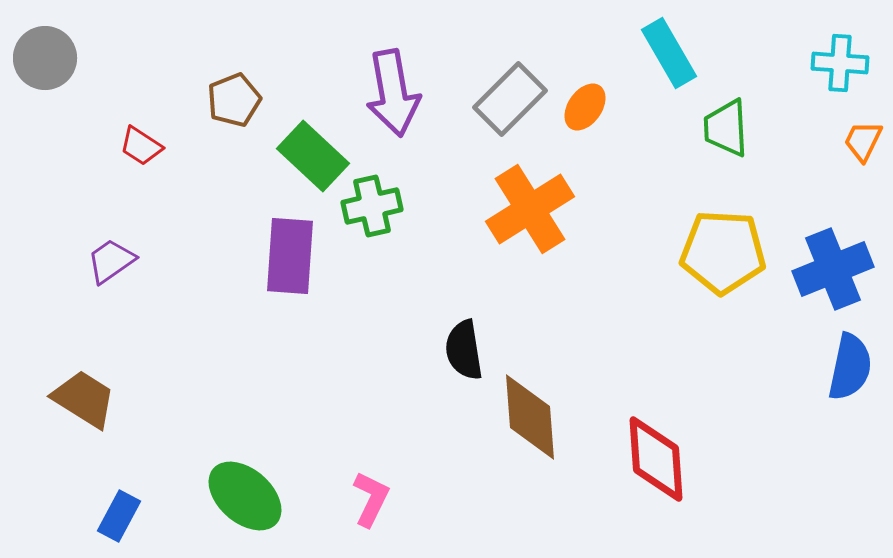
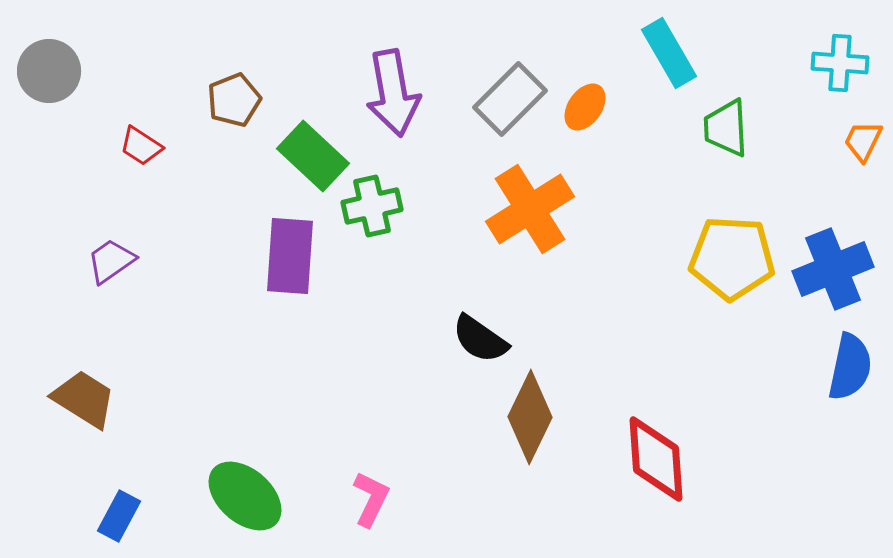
gray circle: moved 4 px right, 13 px down
yellow pentagon: moved 9 px right, 6 px down
black semicircle: moved 16 px right, 11 px up; rotated 46 degrees counterclockwise
brown diamond: rotated 30 degrees clockwise
